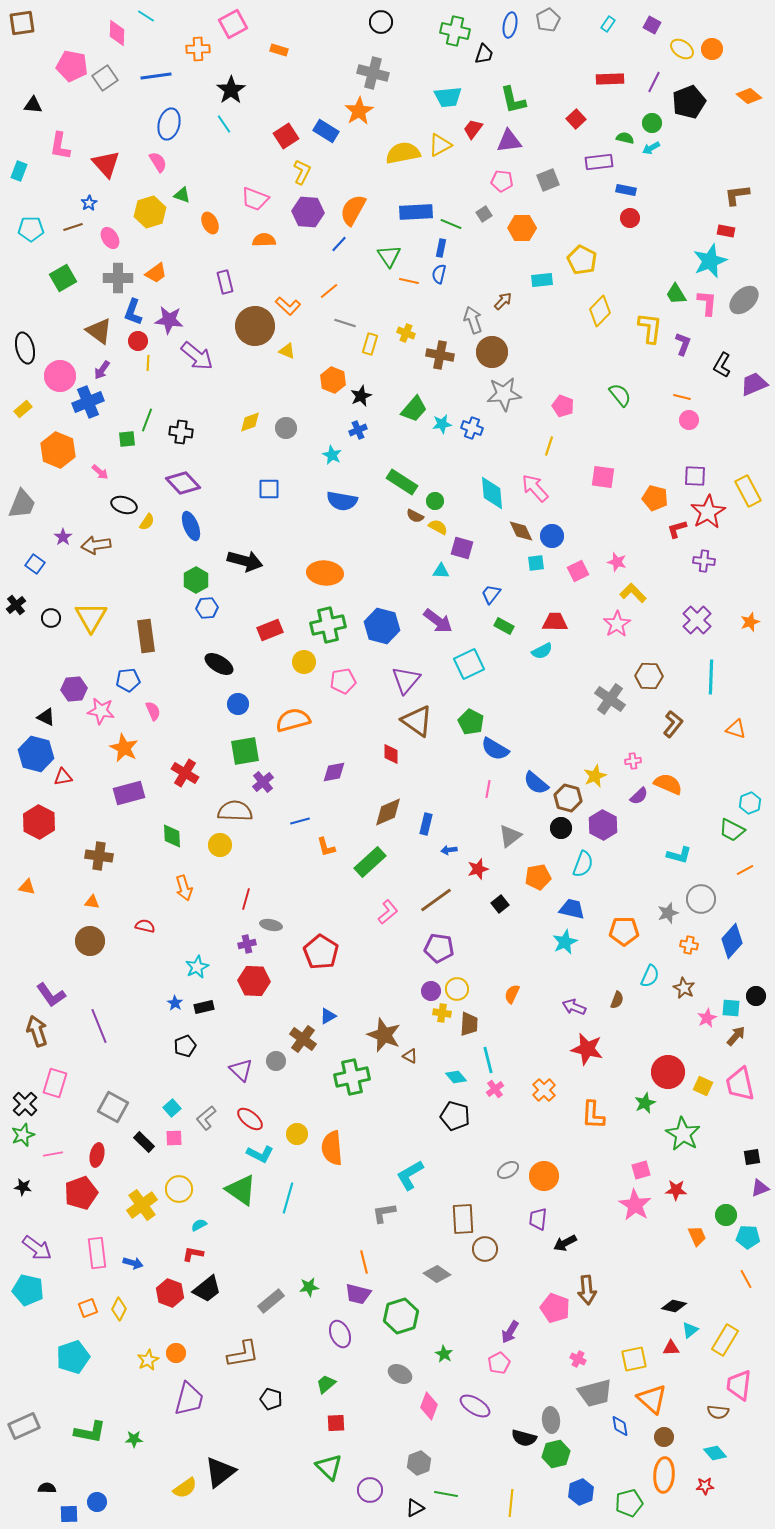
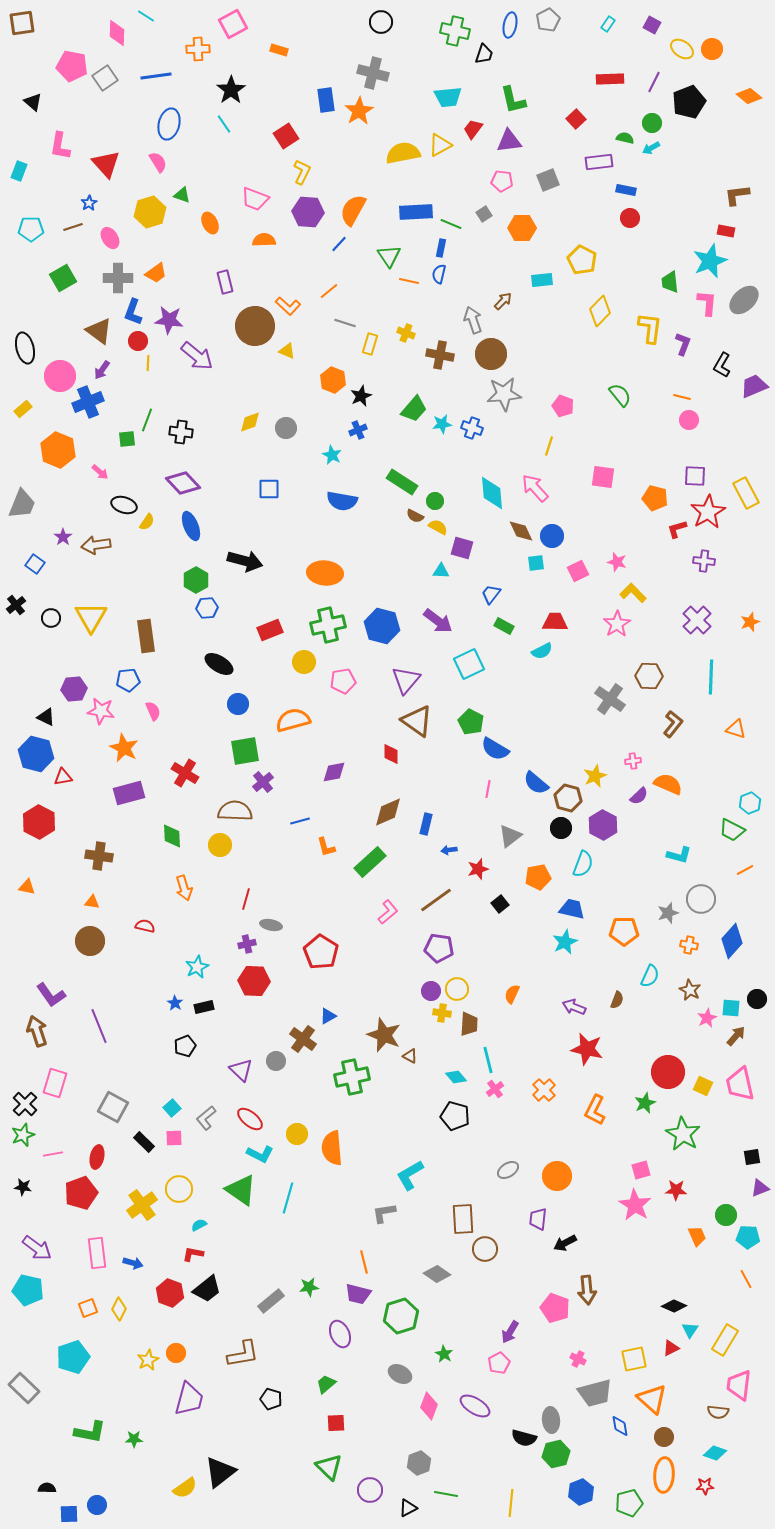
black triangle at (33, 105): moved 3 px up; rotated 36 degrees clockwise
blue rectangle at (326, 131): moved 31 px up; rotated 50 degrees clockwise
green trapezoid at (676, 294): moved 6 px left, 12 px up; rotated 25 degrees clockwise
brown circle at (492, 352): moved 1 px left, 2 px down
purple trapezoid at (754, 384): moved 2 px down
yellow rectangle at (748, 491): moved 2 px left, 2 px down
brown star at (684, 988): moved 6 px right, 2 px down
black circle at (756, 996): moved 1 px right, 3 px down
orange L-shape at (593, 1115): moved 2 px right, 5 px up; rotated 24 degrees clockwise
red ellipse at (97, 1155): moved 2 px down
orange circle at (544, 1176): moved 13 px right
black diamond at (674, 1306): rotated 10 degrees clockwise
cyan triangle at (690, 1330): rotated 18 degrees counterclockwise
red triangle at (671, 1348): rotated 24 degrees counterclockwise
gray rectangle at (24, 1426): moved 38 px up; rotated 68 degrees clockwise
cyan diamond at (715, 1453): rotated 30 degrees counterclockwise
blue circle at (97, 1502): moved 3 px down
black triangle at (415, 1508): moved 7 px left
